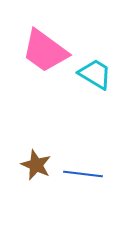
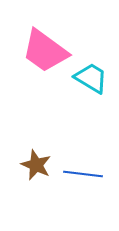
cyan trapezoid: moved 4 px left, 4 px down
